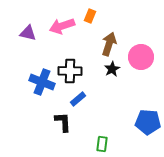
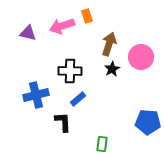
orange rectangle: moved 3 px left; rotated 40 degrees counterclockwise
blue cross: moved 6 px left, 13 px down; rotated 35 degrees counterclockwise
